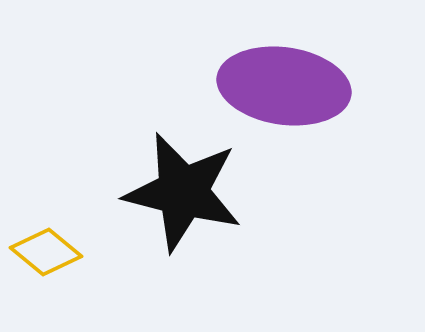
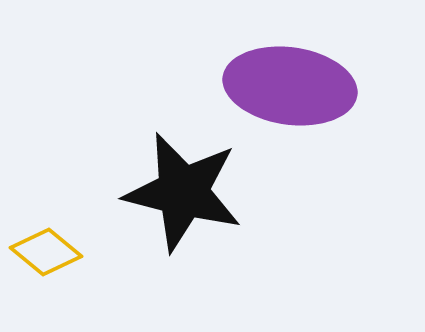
purple ellipse: moved 6 px right
